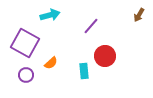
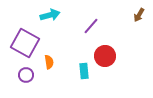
orange semicircle: moved 2 px left, 1 px up; rotated 56 degrees counterclockwise
